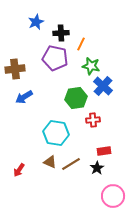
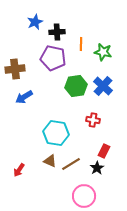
blue star: moved 1 px left
black cross: moved 4 px left, 1 px up
orange line: rotated 24 degrees counterclockwise
purple pentagon: moved 2 px left
green star: moved 12 px right, 14 px up
green hexagon: moved 12 px up
red cross: rotated 16 degrees clockwise
red rectangle: rotated 56 degrees counterclockwise
brown triangle: moved 1 px up
pink circle: moved 29 px left
